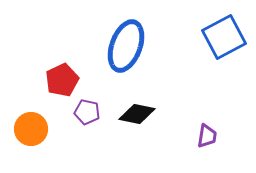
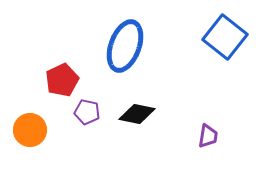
blue square: moved 1 px right; rotated 24 degrees counterclockwise
blue ellipse: moved 1 px left
orange circle: moved 1 px left, 1 px down
purple trapezoid: moved 1 px right
